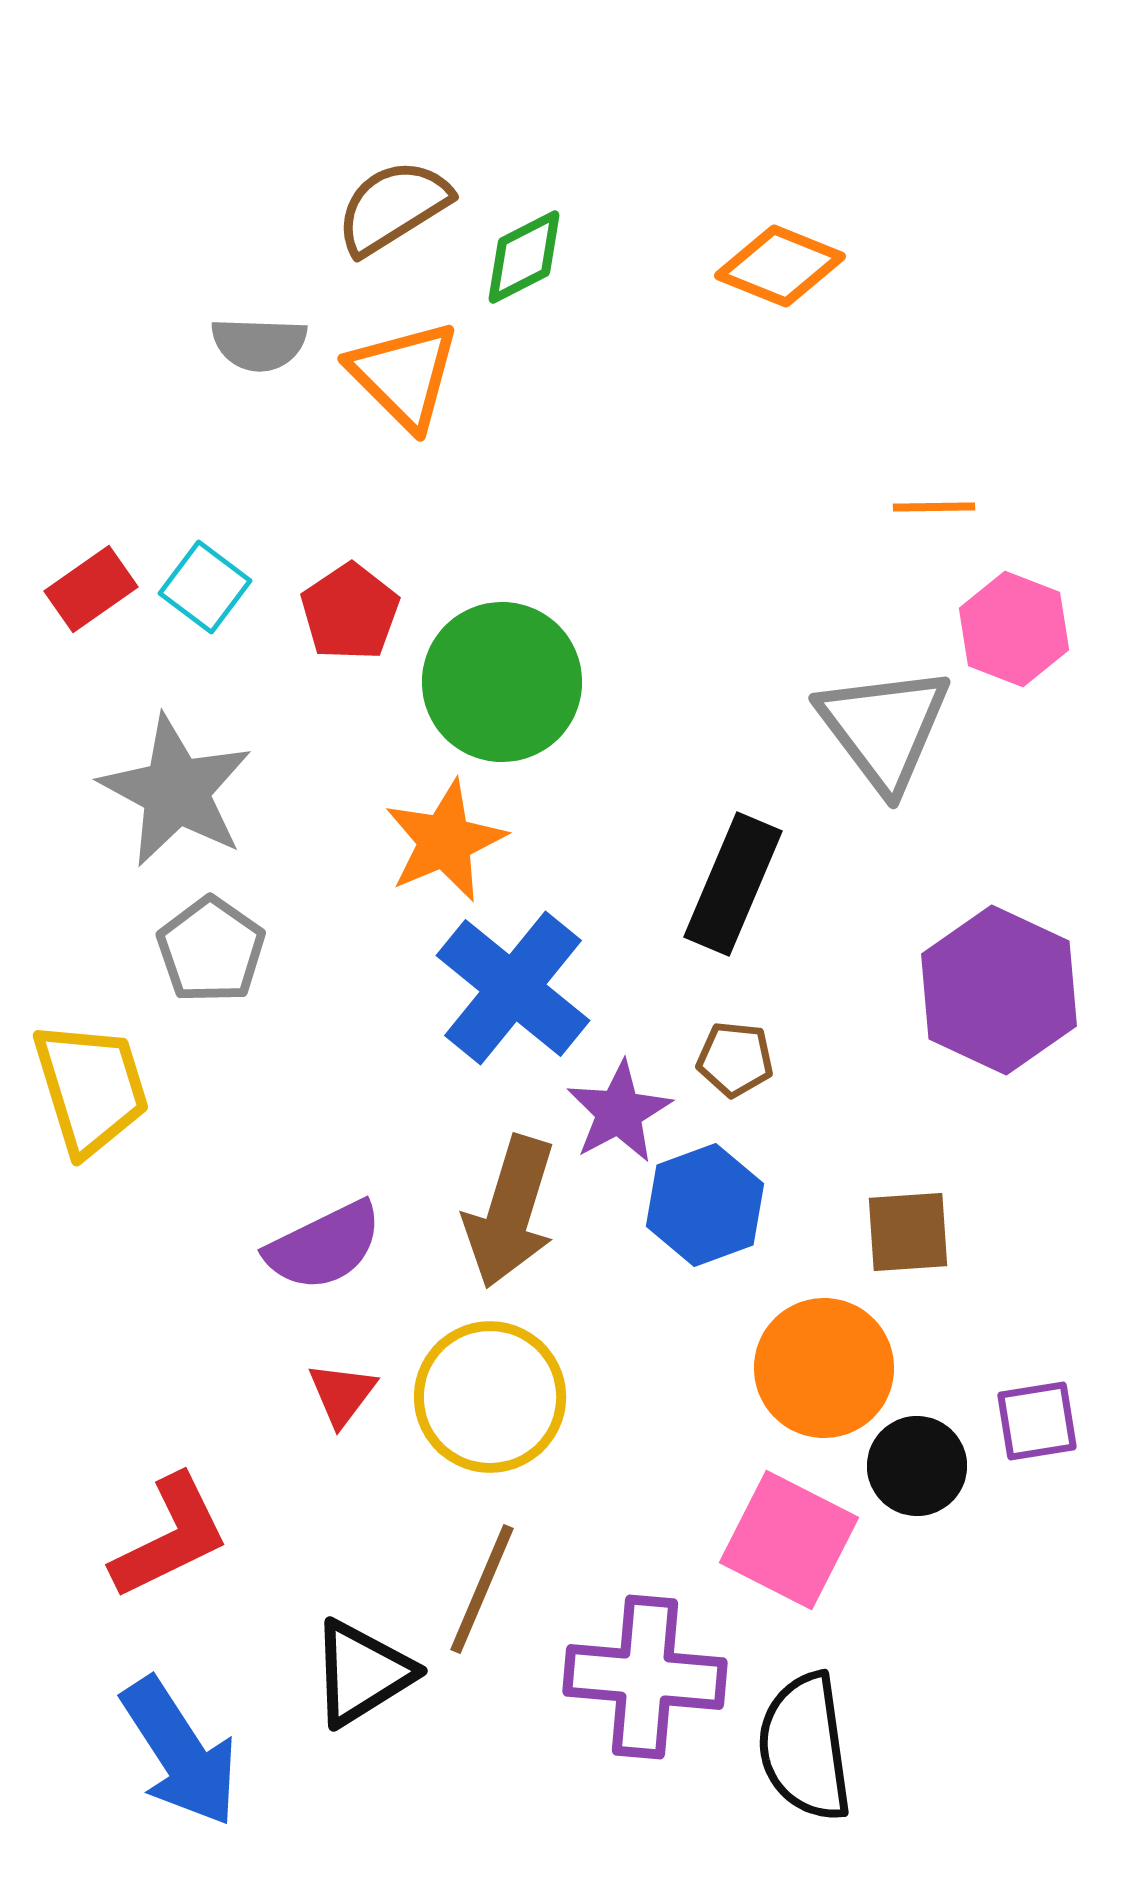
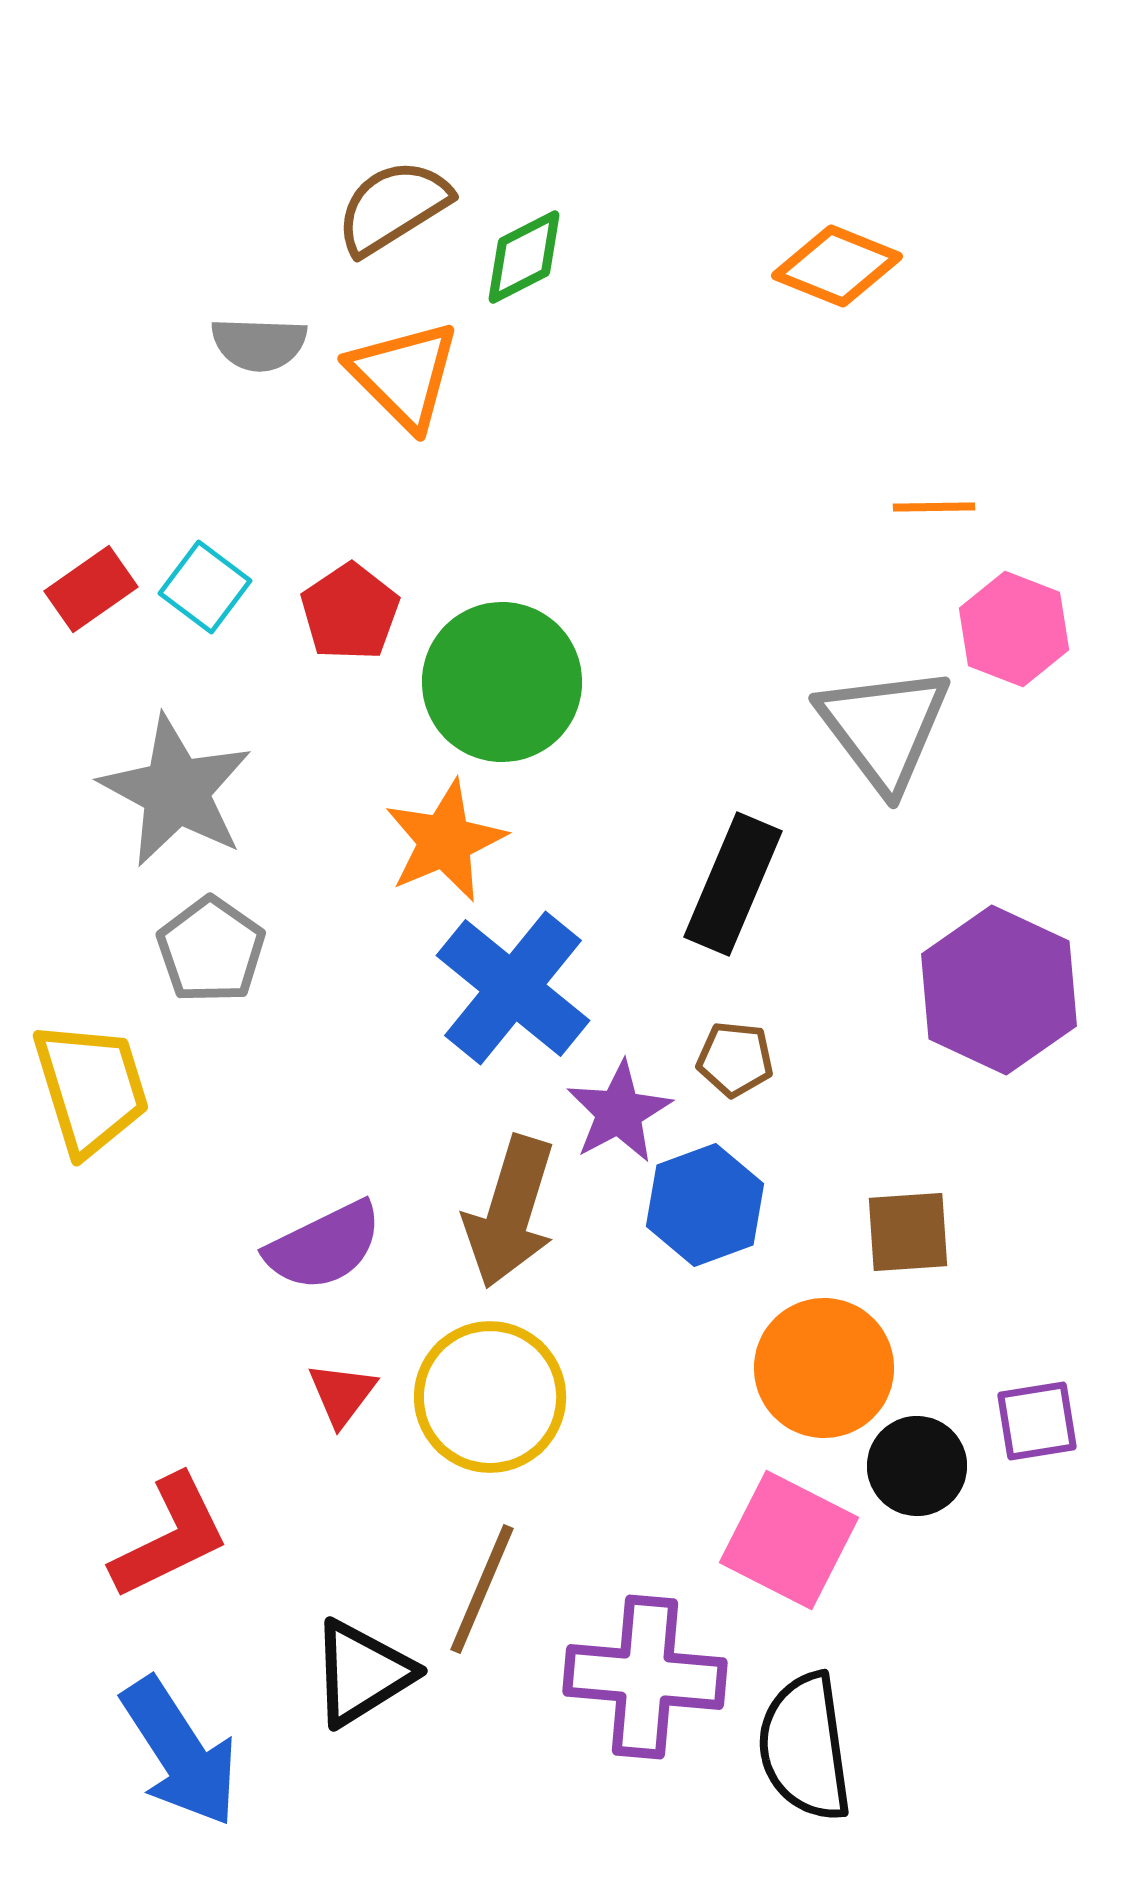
orange diamond: moved 57 px right
